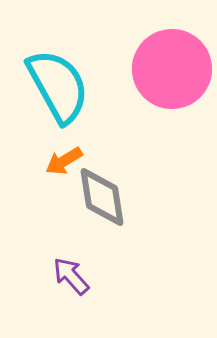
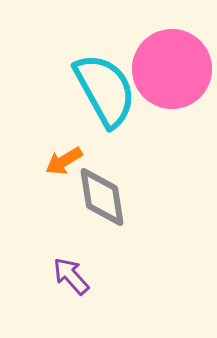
cyan semicircle: moved 47 px right, 4 px down
